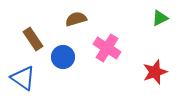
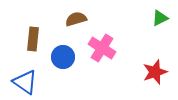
brown rectangle: rotated 40 degrees clockwise
pink cross: moved 5 px left
blue triangle: moved 2 px right, 4 px down
